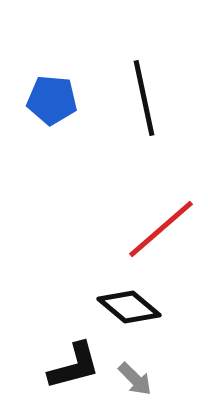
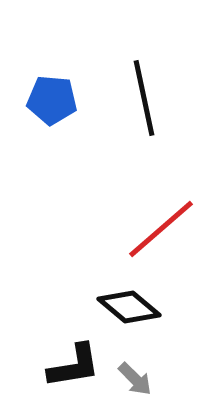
black L-shape: rotated 6 degrees clockwise
